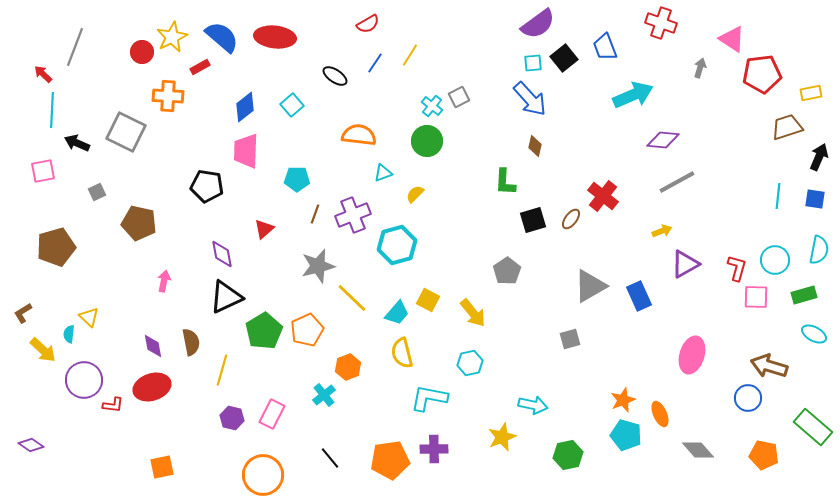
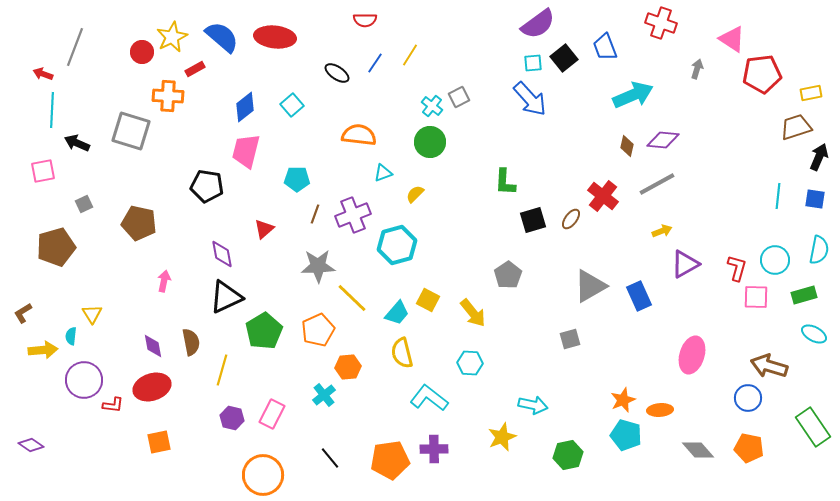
red semicircle at (368, 24): moved 3 px left, 4 px up; rotated 30 degrees clockwise
red rectangle at (200, 67): moved 5 px left, 2 px down
gray arrow at (700, 68): moved 3 px left, 1 px down
red arrow at (43, 74): rotated 24 degrees counterclockwise
black ellipse at (335, 76): moved 2 px right, 3 px up
brown trapezoid at (787, 127): moved 9 px right
gray square at (126, 132): moved 5 px right, 1 px up; rotated 9 degrees counterclockwise
green circle at (427, 141): moved 3 px right, 1 px down
brown diamond at (535, 146): moved 92 px right
pink trapezoid at (246, 151): rotated 12 degrees clockwise
gray line at (677, 182): moved 20 px left, 2 px down
gray square at (97, 192): moved 13 px left, 12 px down
gray star at (318, 266): rotated 12 degrees clockwise
gray pentagon at (507, 271): moved 1 px right, 4 px down
yellow triangle at (89, 317): moved 3 px right, 3 px up; rotated 15 degrees clockwise
orange pentagon at (307, 330): moved 11 px right
cyan semicircle at (69, 334): moved 2 px right, 2 px down
yellow arrow at (43, 350): rotated 48 degrees counterclockwise
cyan hexagon at (470, 363): rotated 15 degrees clockwise
orange hexagon at (348, 367): rotated 15 degrees clockwise
cyan L-shape at (429, 398): rotated 27 degrees clockwise
orange ellipse at (660, 414): moved 4 px up; rotated 70 degrees counterclockwise
green rectangle at (813, 427): rotated 15 degrees clockwise
orange pentagon at (764, 455): moved 15 px left, 7 px up
orange square at (162, 467): moved 3 px left, 25 px up
